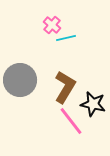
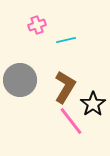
pink cross: moved 15 px left; rotated 30 degrees clockwise
cyan line: moved 2 px down
black star: rotated 25 degrees clockwise
